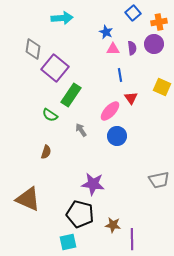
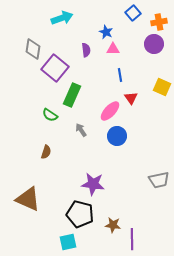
cyan arrow: rotated 15 degrees counterclockwise
purple semicircle: moved 46 px left, 2 px down
green rectangle: moved 1 px right; rotated 10 degrees counterclockwise
